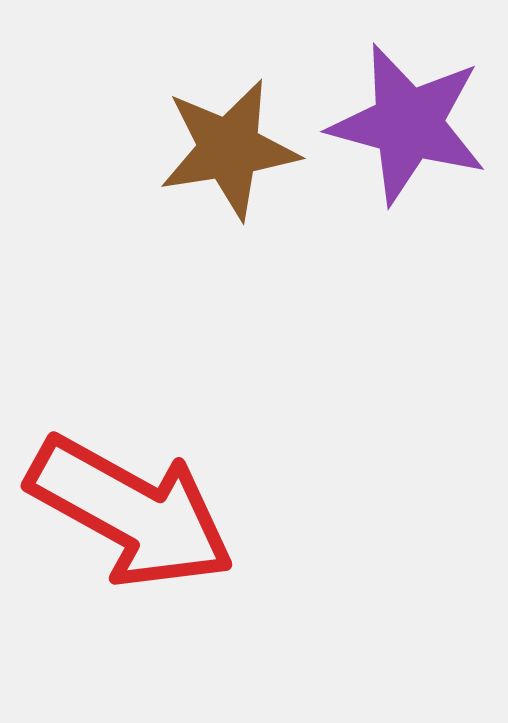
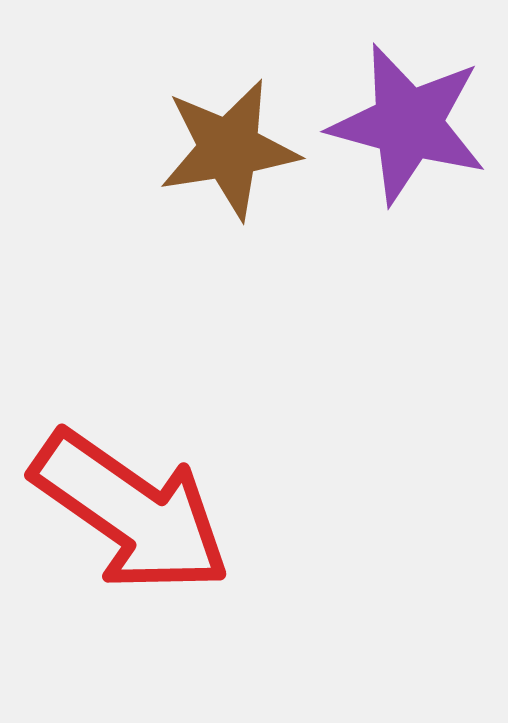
red arrow: rotated 6 degrees clockwise
